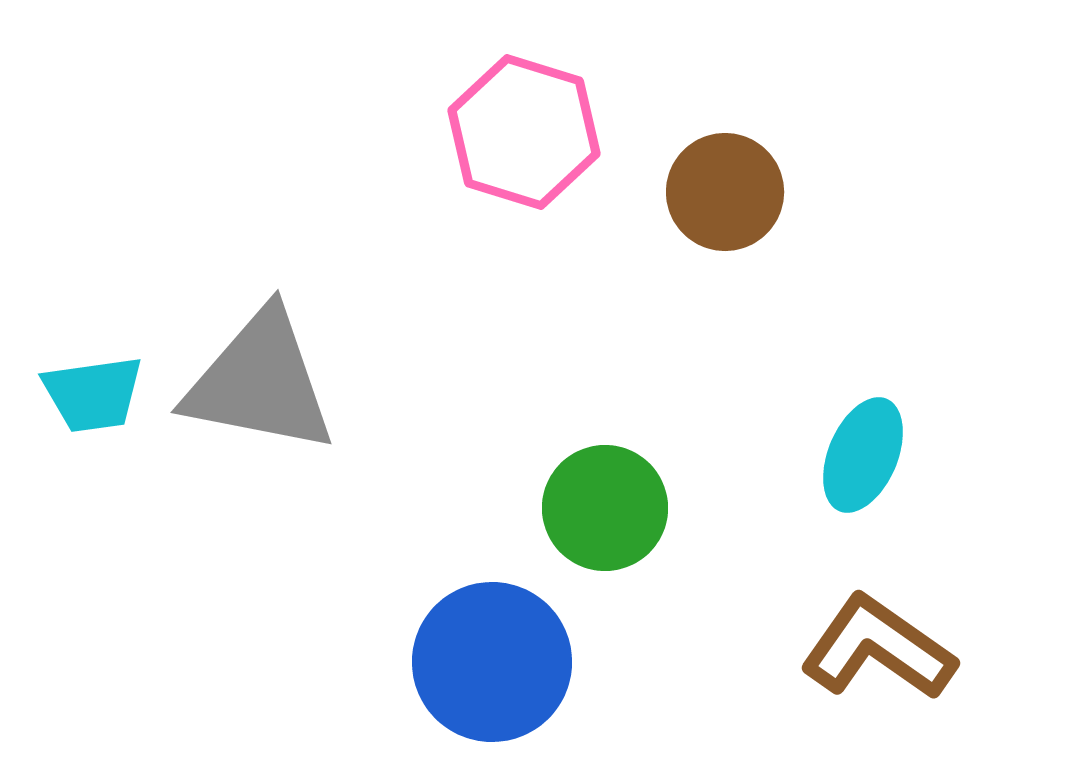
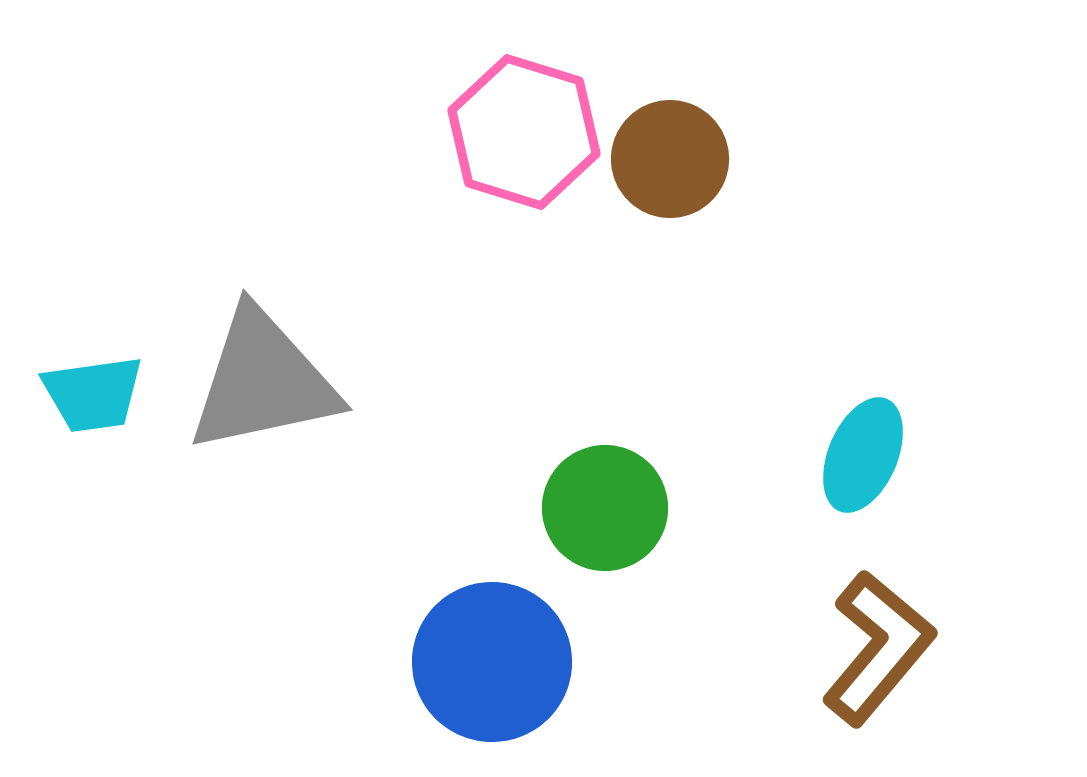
brown circle: moved 55 px left, 33 px up
gray triangle: moved 3 px right, 1 px up; rotated 23 degrees counterclockwise
brown L-shape: rotated 95 degrees clockwise
